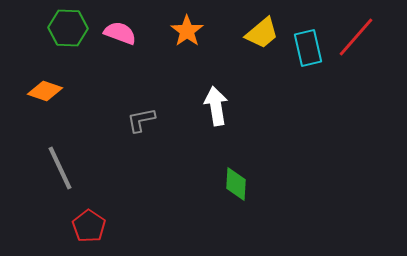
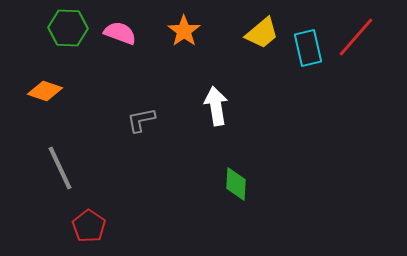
orange star: moved 3 px left
